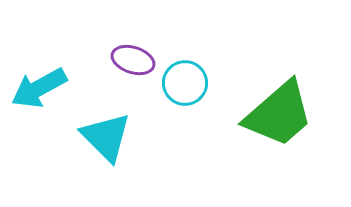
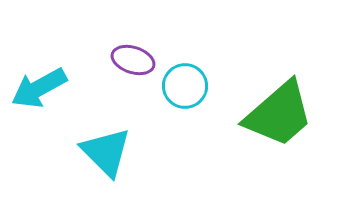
cyan circle: moved 3 px down
cyan triangle: moved 15 px down
